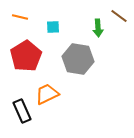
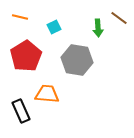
brown line: moved 2 px down
cyan square: moved 1 px right; rotated 24 degrees counterclockwise
gray hexagon: moved 1 px left, 1 px down
orange trapezoid: rotated 30 degrees clockwise
black rectangle: moved 1 px left
